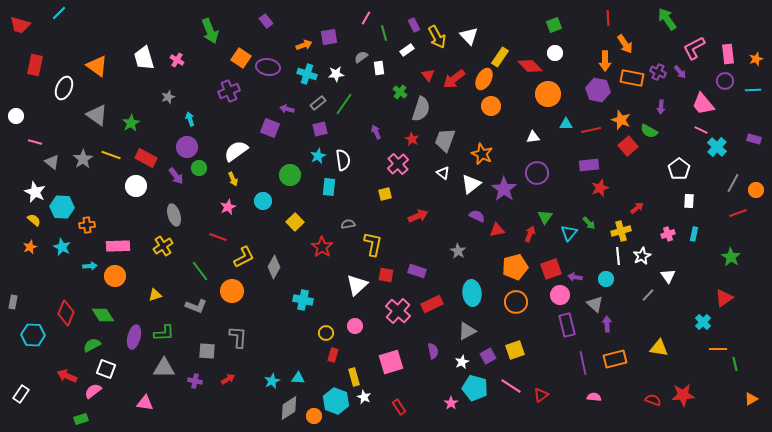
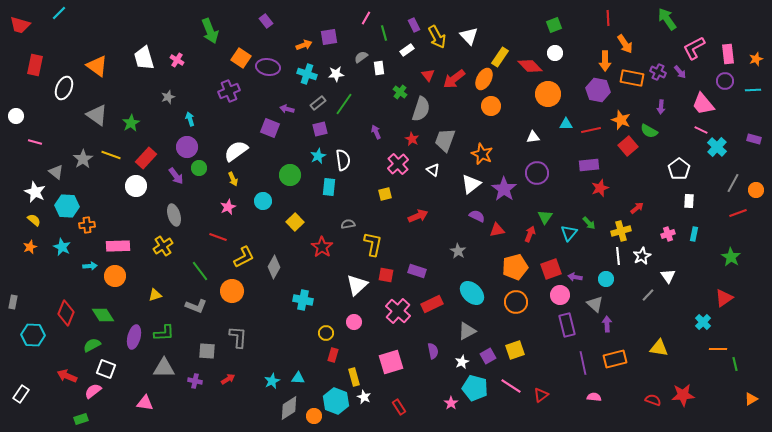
red rectangle at (146, 158): rotated 75 degrees counterclockwise
gray triangle at (52, 162): moved 4 px right, 10 px down
white triangle at (443, 173): moved 10 px left, 3 px up
cyan hexagon at (62, 207): moved 5 px right, 1 px up
cyan ellipse at (472, 293): rotated 40 degrees counterclockwise
pink circle at (355, 326): moved 1 px left, 4 px up
